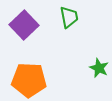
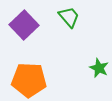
green trapezoid: rotated 30 degrees counterclockwise
